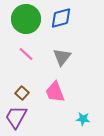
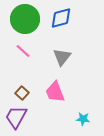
green circle: moved 1 px left
pink line: moved 3 px left, 3 px up
